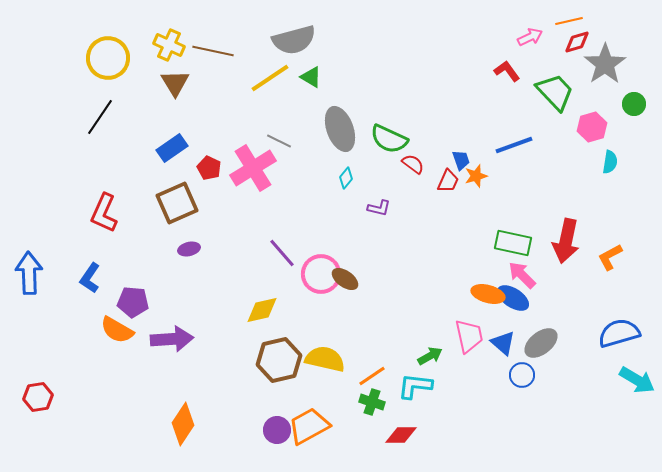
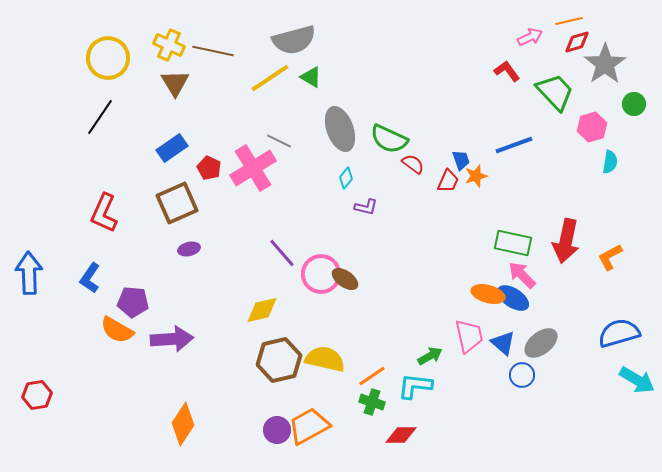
purple L-shape at (379, 208): moved 13 px left, 1 px up
red hexagon at (38, 397): moved 1 px left, 2 px up
